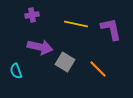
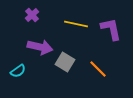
purple cross: rotated 32 degrees counterclockwise
cyan semicircle: moved 2 px right; rotated 105 degrees counterclockwise
